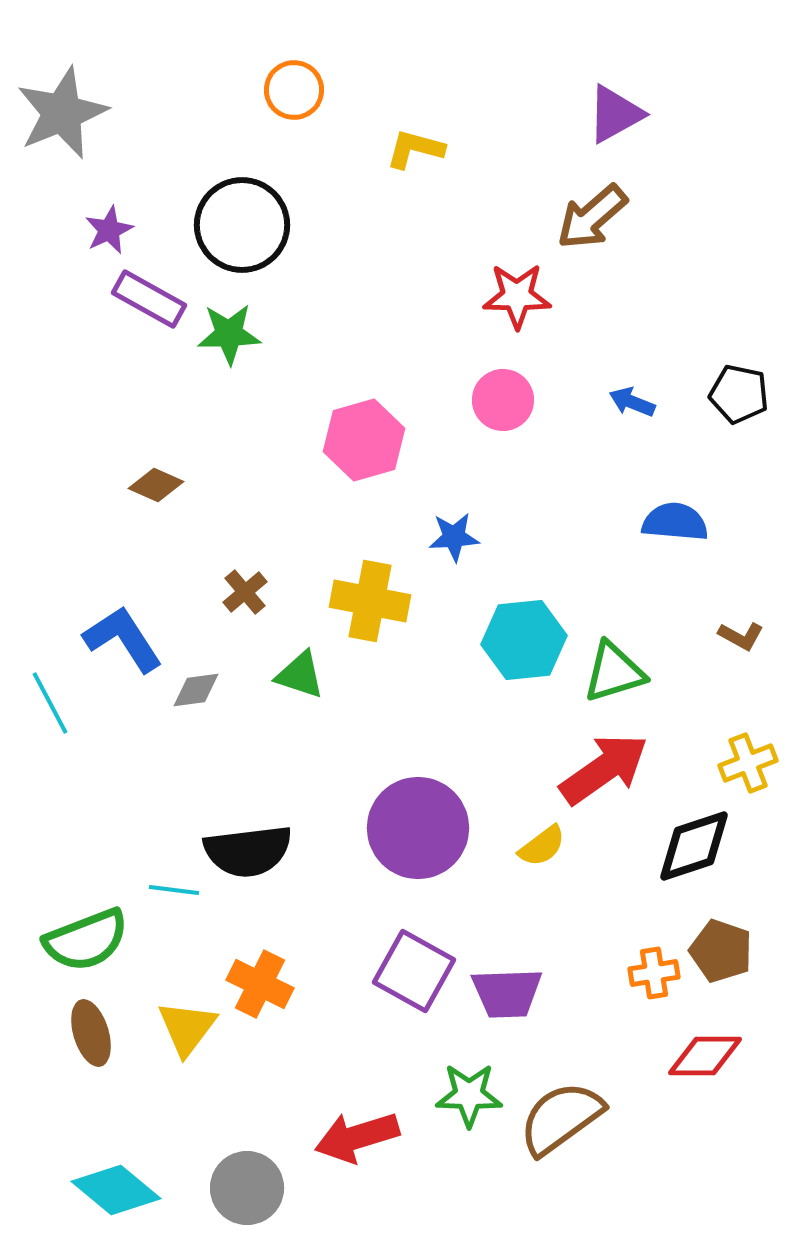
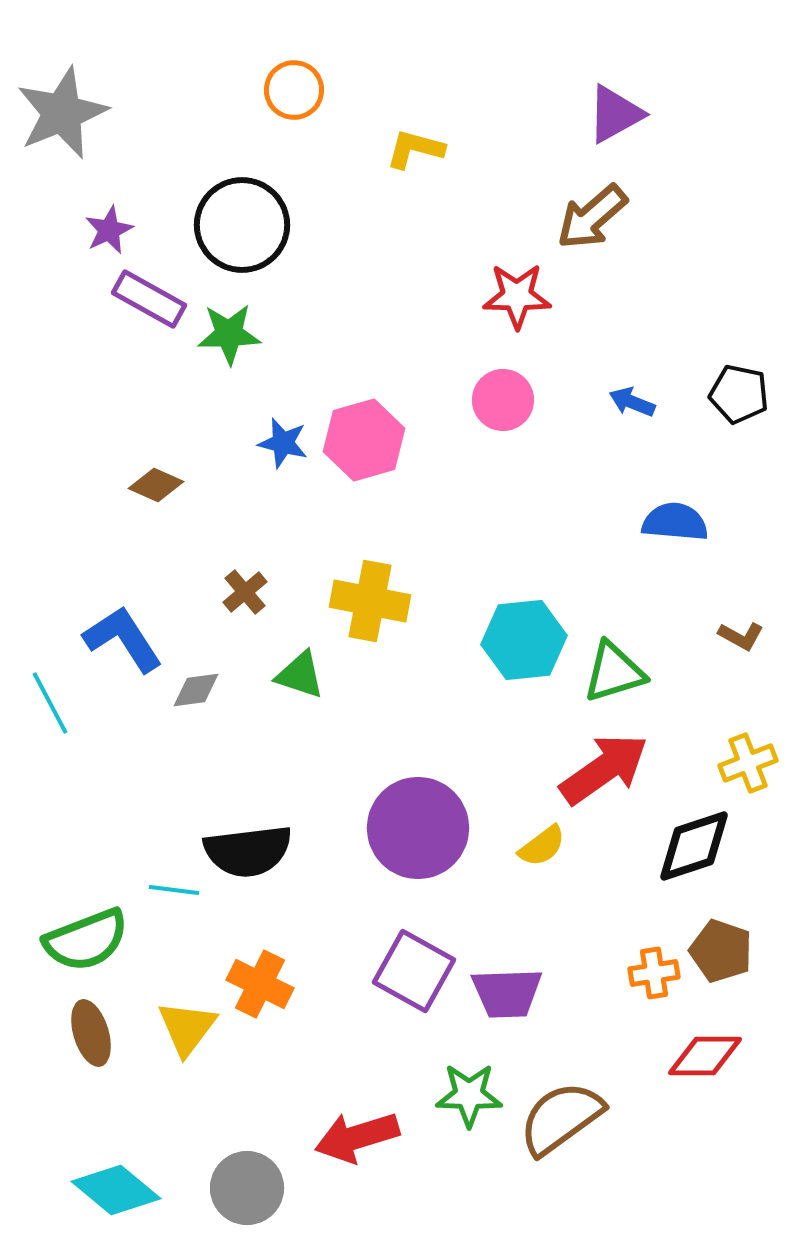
blue star at (454, 537): moved 171 px left, 94 px up; rotated 18 degrees clockwise
